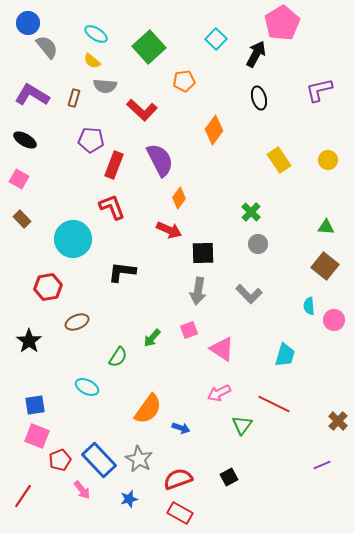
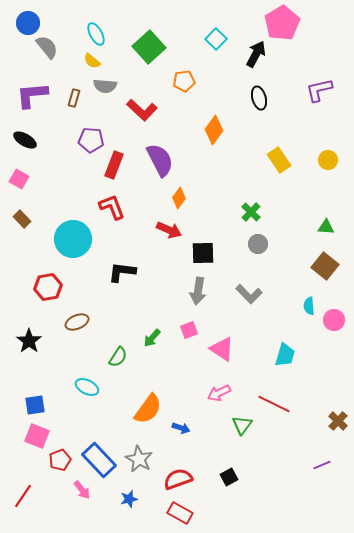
cyan ellipse at (96, 34): rotated 30 degrees clockwise
purple L-shape at (32, 95): rotated 36 degrees counterclockwise
